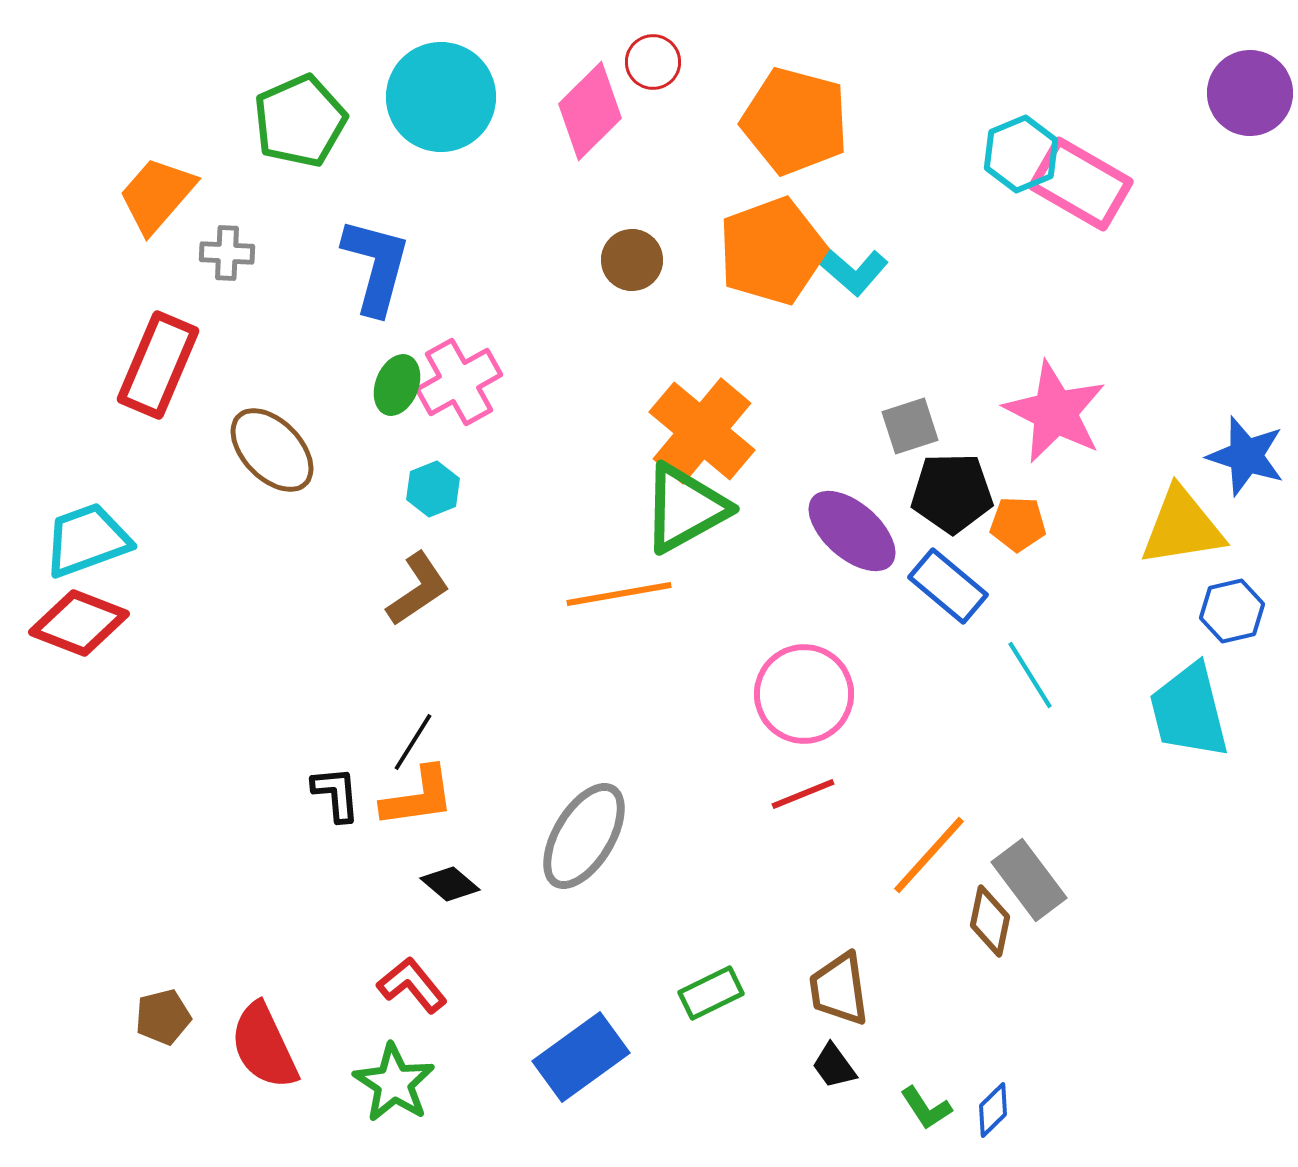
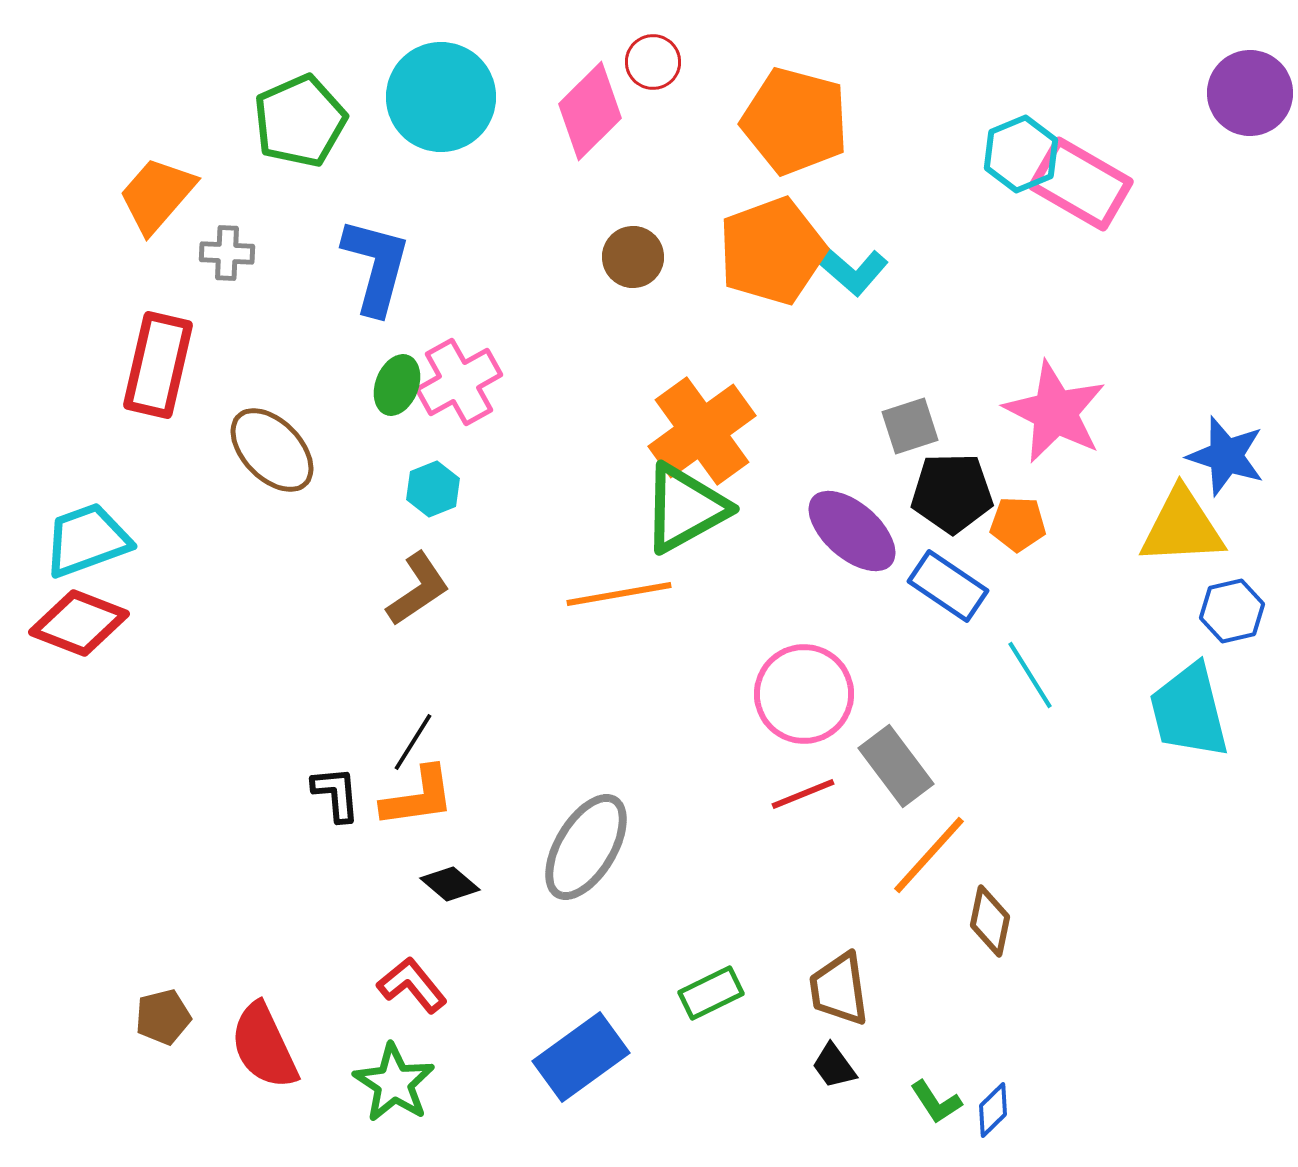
brown circle at (632, 260): moved 1 px right, 3 px up
red rectangle at (158, 365): rotated 10 degrees counterclockwise
orange cross at (702, 431): rotated 14 degrees clockwise
blue star at (1246, 456): moved 20 px left
yellow triangle at (1182, 527): rotated 6 degrees clockwise
blue rectangle at (948, 586): rotated 6 degrees counterclockwise
gray ellipse at (584, 836): moved 2 px right, 11 px down
gray rectangle at (1029, 880): moved 133 px left, 114 px up
green L-shape at (926, 1108): moved 10 px right, 6 px up
